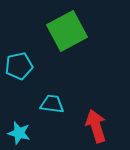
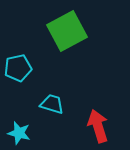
cyan pentagon: moved 1 px left, 2 px down
cyan trapezoid: rotated 10 degrees clockwise
red arrow: moved 2 px right
